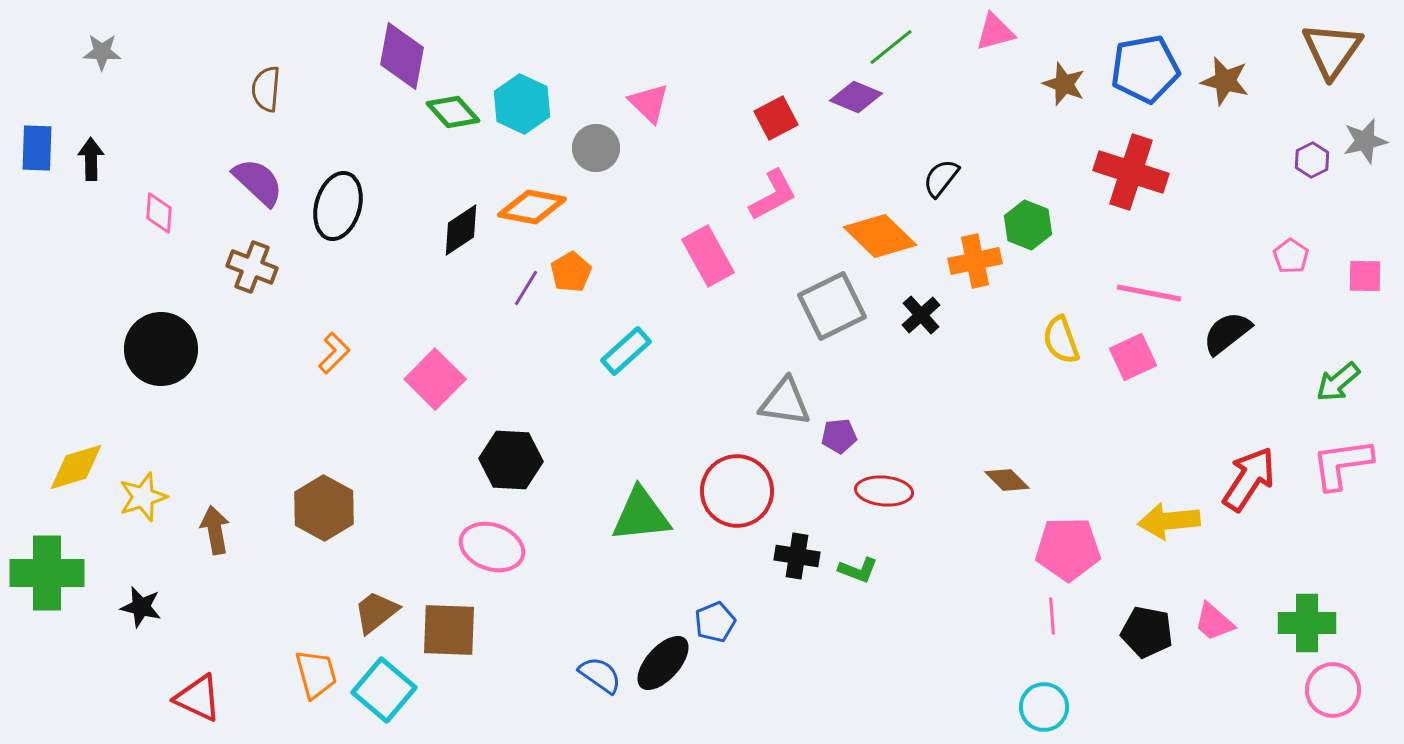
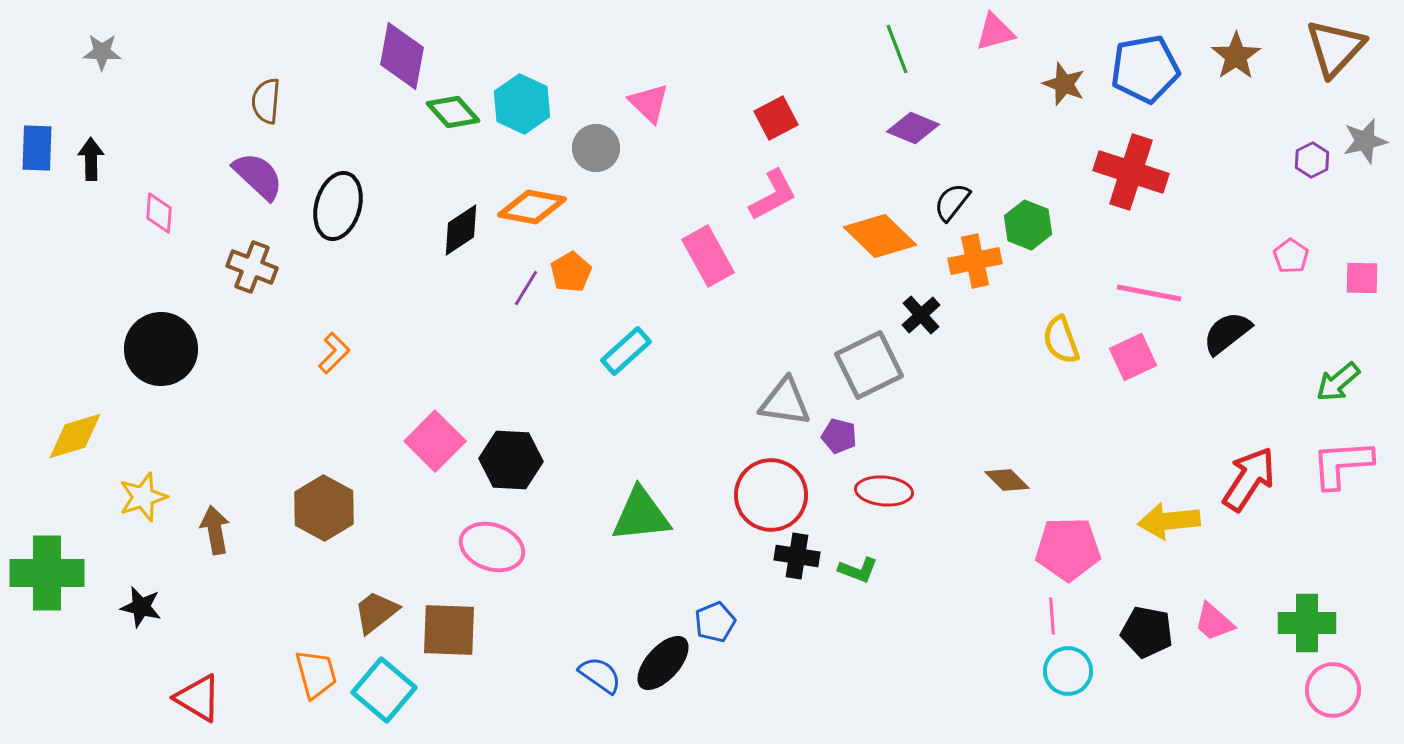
green line at (891, 47): moved 6 px right, 2 px down; rotated 72 degrees counterclockwise
brown triangle at (1332, 50): moved 3 px right, 2 px up; rotated 8 degrees clockwise
brown star at (1225, 81): moved 11 px right, 25 px up; rotated 24 degrees clockwise
brown semicircle at (266, 89): moved 12 px down
purple diamond at (856, 97): moved 57 px right, 31 px down
black semicircle at (941, 178): moved 11 px right, 24 px down
purple semicircle at (258, 182): moved 6 px up
pink square at (1365, 276): moved 3 px left, 2 px down
gray square at (832, 306): moved 37 px right, 59 px down
pink square at (435, 379): moved 62 px down
purple pentagon at (839, 436): rotated 20 degrees clockwise
pink L-shape at (1342, 464): rotated 4 degrees clockwise
yellow diamond at (76, 467): moved 1 px left, 31 px up
red circle at (737, 491): moved 34 px right, 4 px down
red triangle at (198, 698): rotated 6 degrees clockwise
cyan circle at (1044, 707): moved 24 px right, 36 px up
